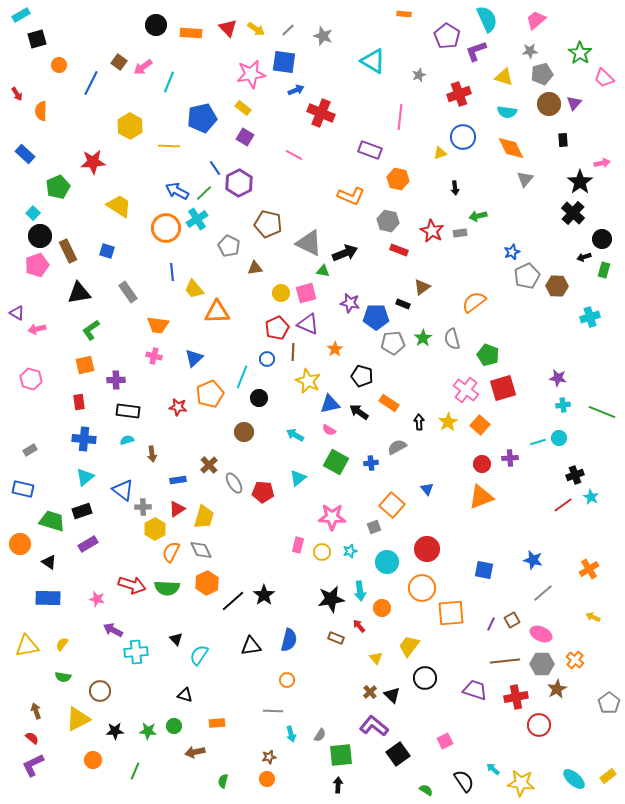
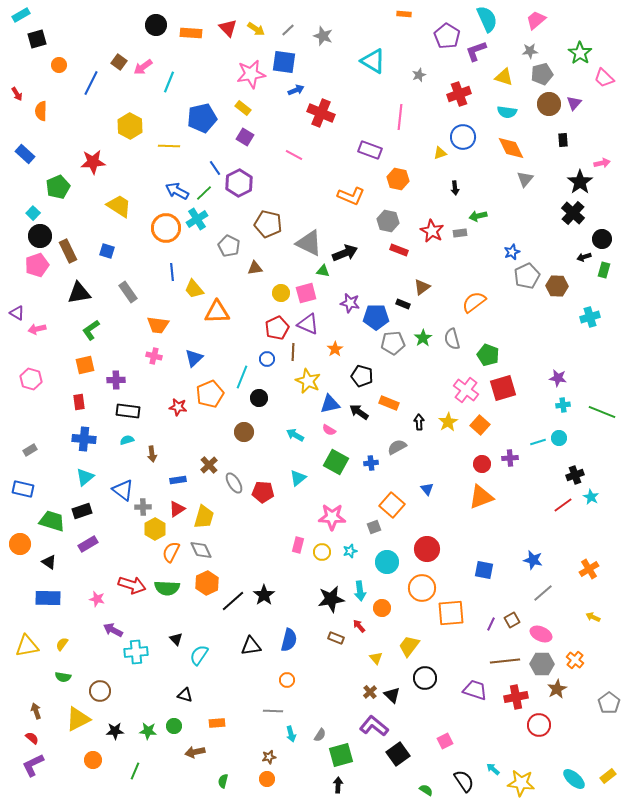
orange rectangle at (389, 403): rotated 12 degrees counterclockwise
green square at (341, 755): rotated 10 degrees counterclockwise
